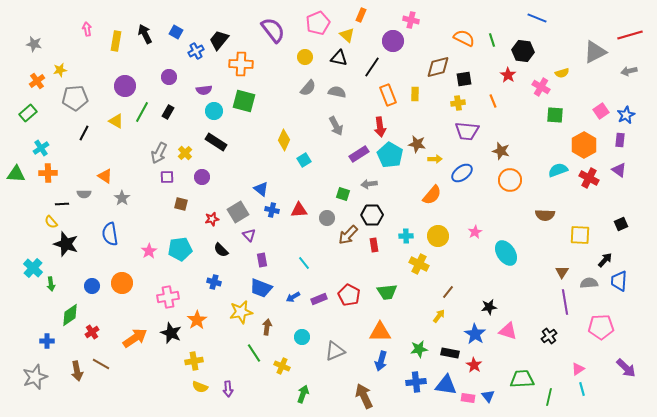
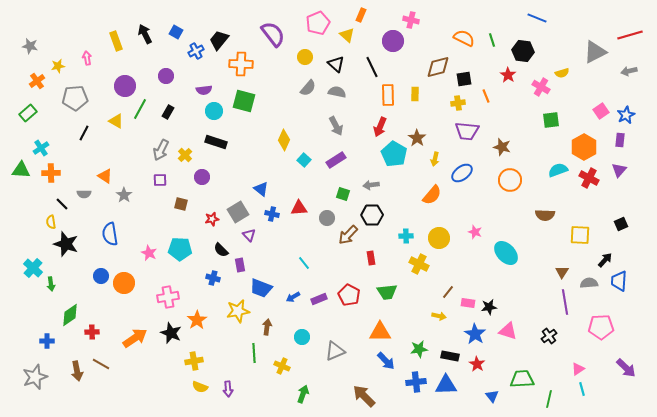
pink arrow at (87, 29): moved 29 px down
purple semicircle at (273, 30): moved 4 px down
yellow rectangle at (116, 41): rotated 30 degrees counterclockwise
gray star at (34, 44): moved 4 px left, 2 px down
black triangle at (339, 58): moved 3 px left, 6 px down; rotated 30 degrees clockwise
black line at (372, 67): rotated 60 degrees counterclockwise
yellow star at (60, 70): moved 2 px left, 4 px up
purple circle at (169, 77): moved 3 px left, 1 px up
orange rectangle at (388, 95): rotated 20 degrees clockwise
orange line at (493, 101): moved 7 px left, 5 px up
green line at (142, 112): moved 2 px left, 3 px up
green square at (555, 115): moved 4 px left, 5 px down; rotated 12 degrees counterclockwise
red arrow at (380, 127): rotated 30 degrees clockwise
black rectangle at (216, 142): rotated 15 degrees counterclockwise
brown star at (417, 144): moved 6 px up; rotated 24 degrees clockwise
orange hexagon at (584, 145): moved 2 px down
brown star at (501, 151): moved 1 px right, 4 px up
gray arrow at (159, 153): moved 2 px right, 3 px up
yellow cross at (185, 153): moved 2 px down
purple rectangle at (359, 154): moved 23 px left, 6 px down
cyan pentagon at (390, 155): moved 4 px right, 1 px up
yellow arrow at (435, 159): rotated 104 degrees clockwise
cyan square at (304, 160): rotated 16 degrees counterclockwise
purple triangle at (619, 170): rotated 35 degrees clockwise
orange cross at (48, 173): moved 3 px right
green triangle at (16, 174): moved 5 px right, 4 px up
purple square at (167, 177): moved 7 px left, 3 px down
gray arrow at (369, 184): moved 2 px right, 1 px down
gray star at (122, 198): moved 2 px right, 3 px up
black line at (62, 204): rotated 48 degrees clockwise
blue cross at (272, 210): moved 4 px down
red triangle at (299, 210): moved 2 px up
yellow semicircle at (51, 222): rotated 32 degrees clockwise
pink star at (475, 232): rotated 24 degrees counterclockwise
yellow circle at (438, 236): moved 1 px right, 2 px down
red rectangle at (374, 245): moved 3 px left, 13 px down
cyan pentagon at (180, 249): rotated 10 degrees clockwise
pink star at (149, 251): moved 2 px down; rotated 14 degrees counterclockwise
cyan ellipse at (506, 253): rotated 10 degrees counterclockwise
purple rectangle at (262, 260): moved 22 px left, 5 px down
blue cross at (214, 282): moved 1 px left, 4 px up
orange circle at (122, 283): moved 2 px right
blue circle at (92, 286): moved 9 px right, 10 px up
yellow star at (241, 312): moved 3 px left, 1 px up
yellow arrow at (439, 316): rotated 64 degrees clockwise
red cross at (92, 332): rotated 32 degrees clockwise
green line at (254, 353): rotated 30 degrees clockwise
black rectangle at (450, 353): moved 3 px down
blue arrow at (381, 361): moved 5 px right; rotated 60 degrees counterclockwise
red star at (474, 365): moved 3 px right, 1 px up
blue triangle at (446, 385): rotated 10 degrees counterclockwise
brown arrow at (364, 396): rotated 20 degrees counterclockwise
blue triangle at (488, 396): moved 4 px right
green line at (549, 397): moved 2 px down
pink rectangle at (468, 398): moved 95 px up
